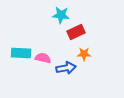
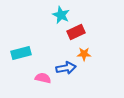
cyan star: rotated 18 degrees clockwise
cyan rectangle: rotated 18 degrees counterclockwise
pink semicircle: moved 20 px down
